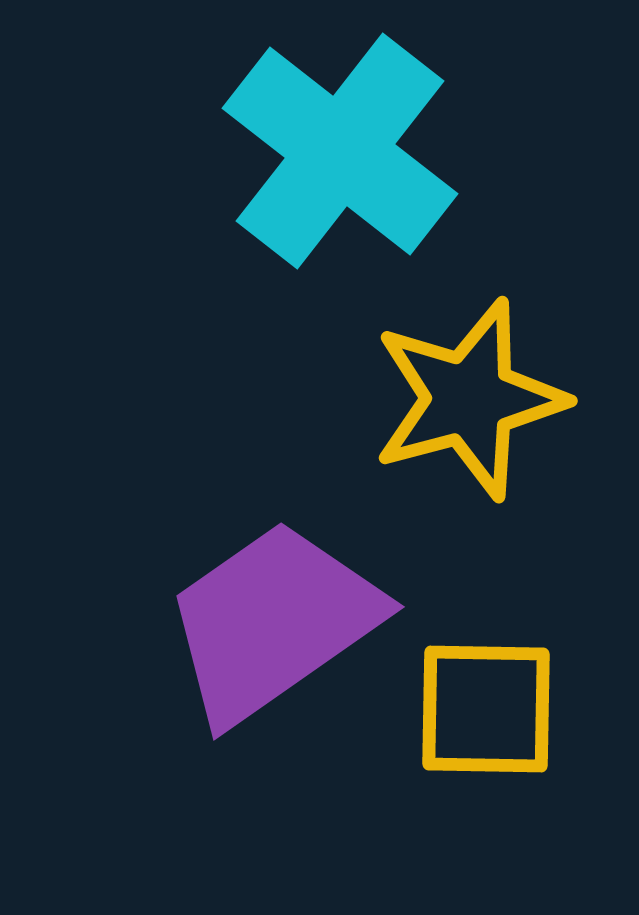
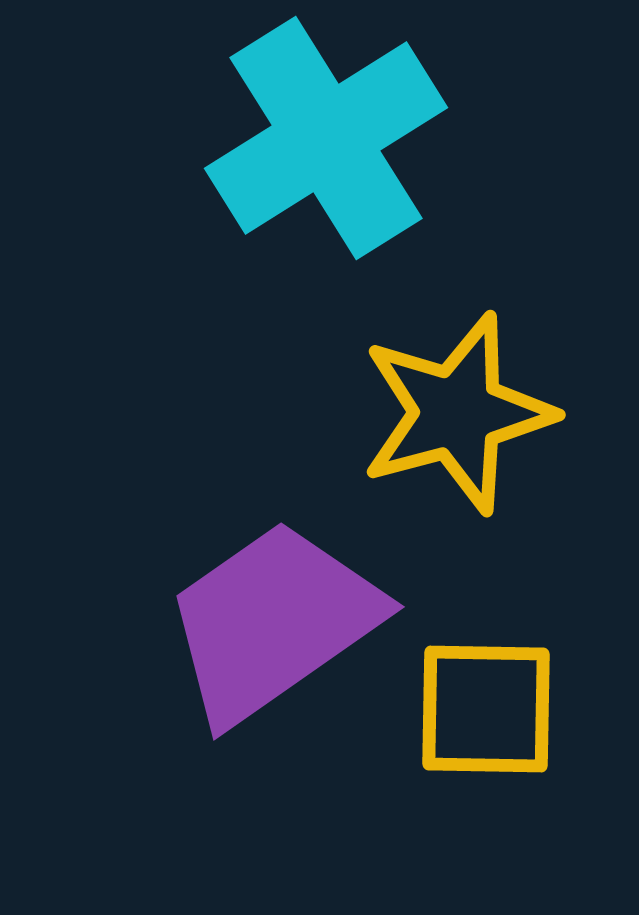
cyan cross: moved 14 px left, 13 px up; rotated 20 degrees clockwise
yellow star: moved 12 px left, 14 px down
